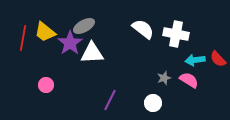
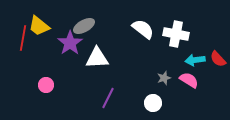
yellow trapezoid: moved 6 px left, 6 px up
white triangle: moved 5 px right, 5 px down
purple line: moved 2 px left, 2 px up
